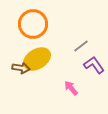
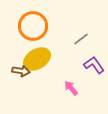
orange circle: moved 2 px down
gray line: moved 7 px up
brown arrow: moved 3 px down
